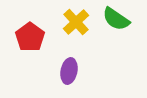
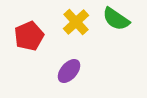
red pentagon: moved 1 px left, 1 px up; rotated 12 degrees clockwise
purple ellipse: rotated 30 degrees clockwise
